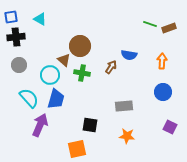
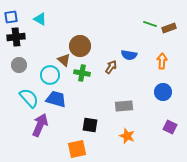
blue trapezoid: rotated 90 degrees counterclockwise
orange star: rotated 14 degrees clockwise
